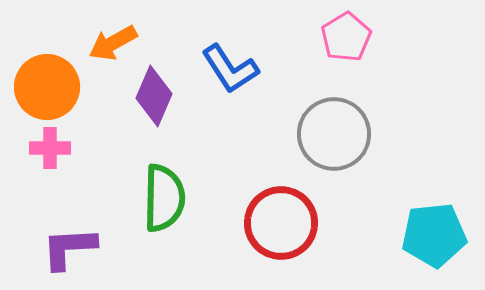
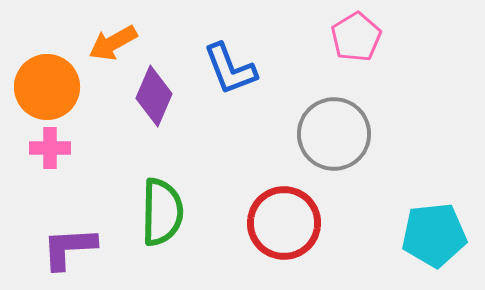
pink pentagon: moved 10 px right
blue L-shape: rotated 12 degrees clockwise
green semicircle: moved 2 px left, 14 px down
red circle: moved 3 px right
